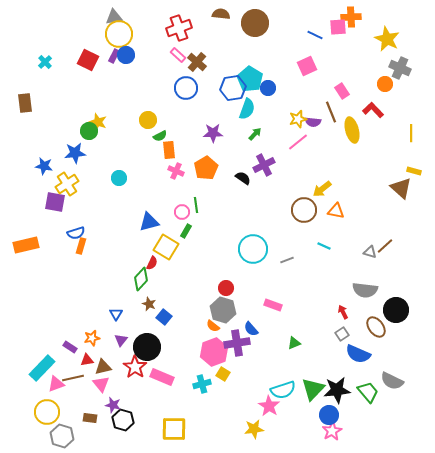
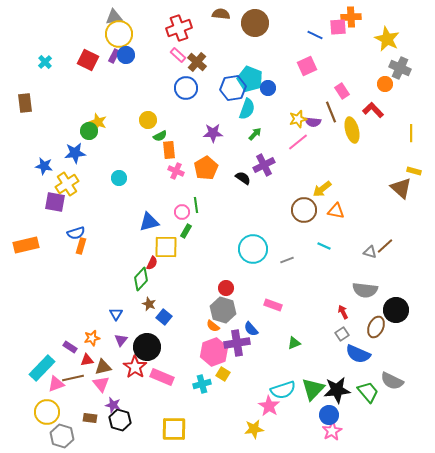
cyan pentagon at (250, 79): rotated 10 degrees counterclockwise
yellow square at (166, 247): rotated 30 degrees counterclockwise
brown ellipse at (376, 327): rotated 60 degrees clockwise
black hexagon at (123, 420): moved 3 px left
